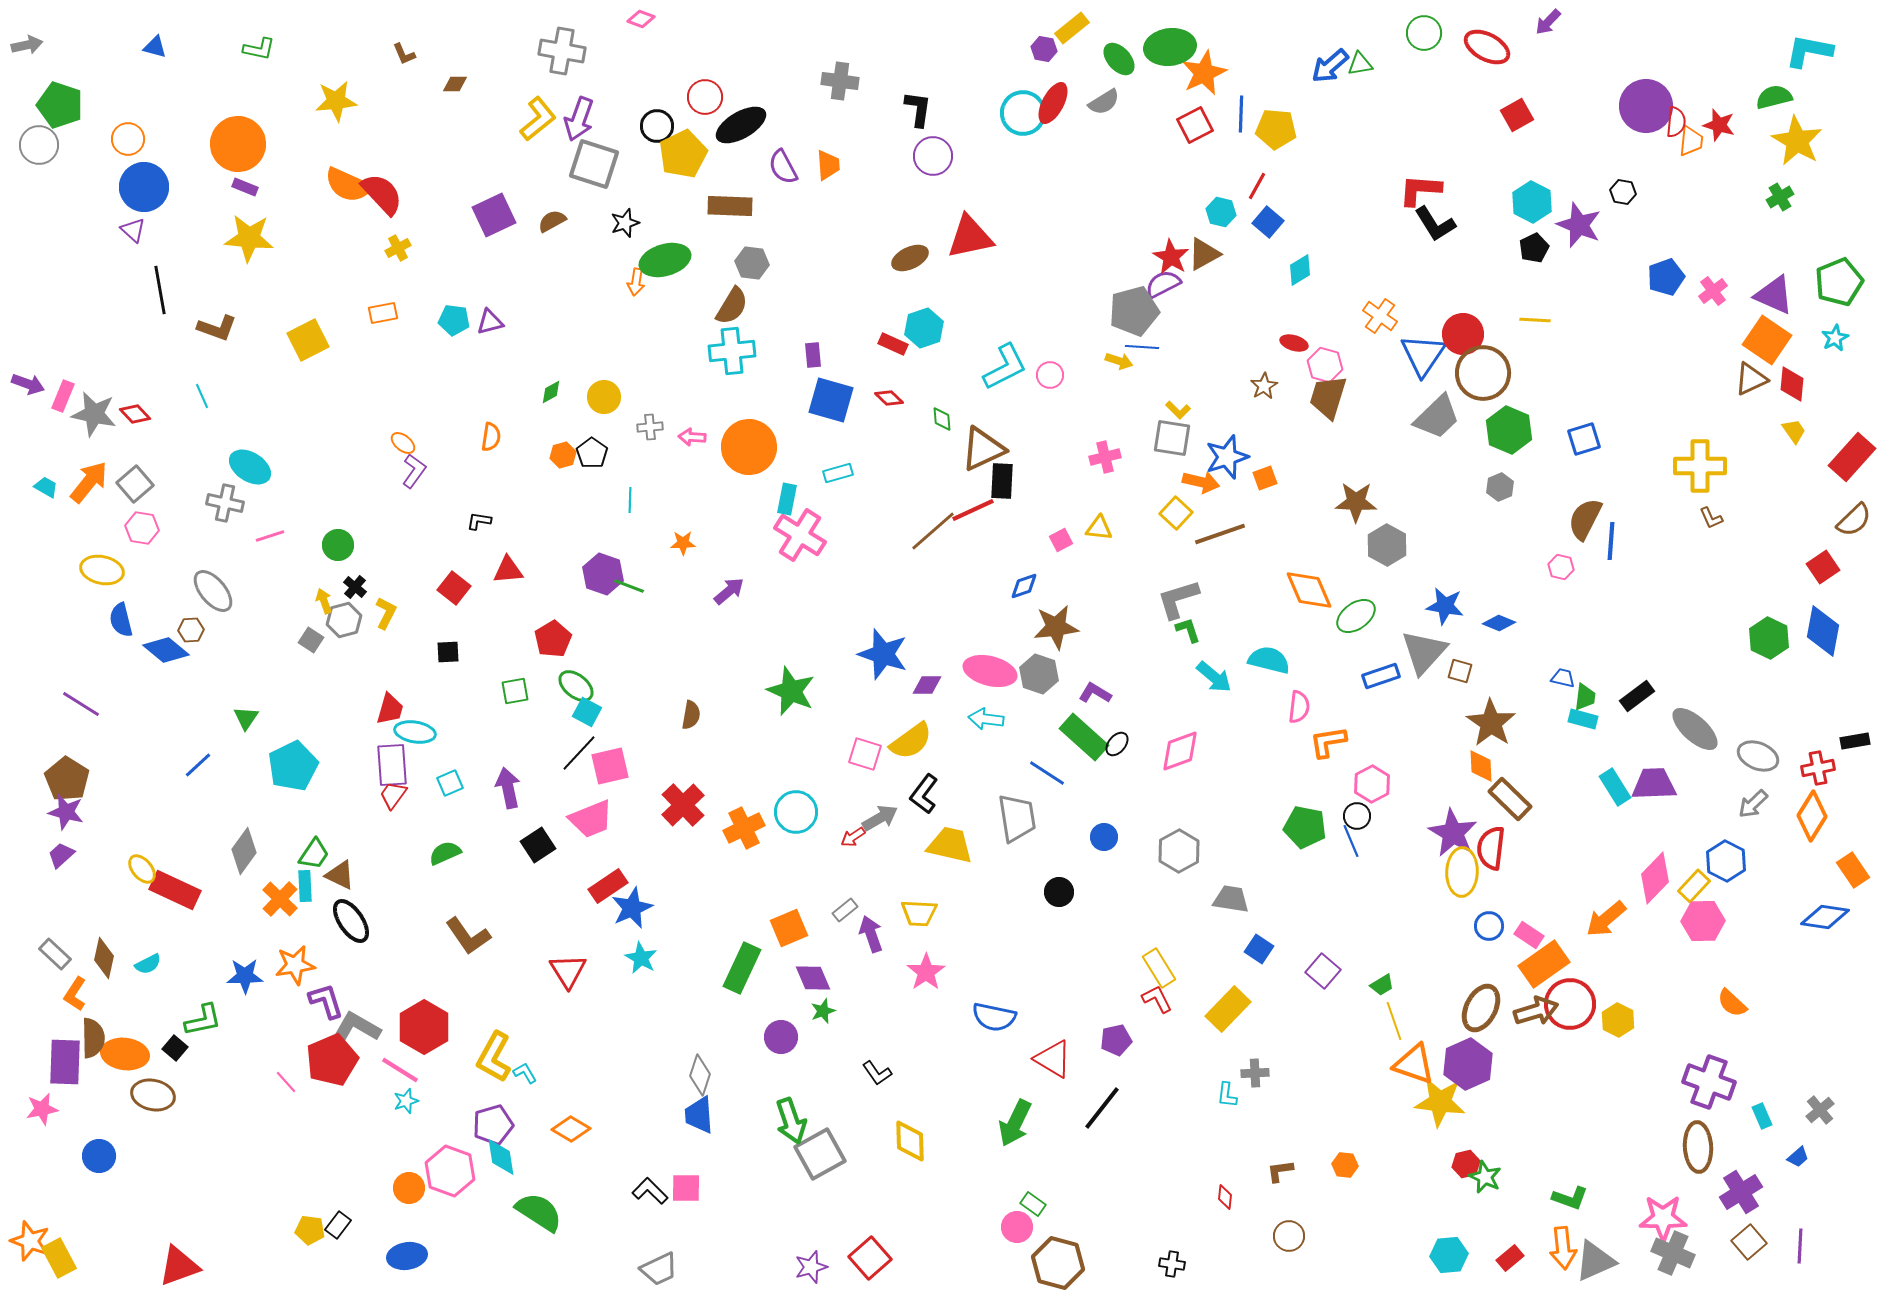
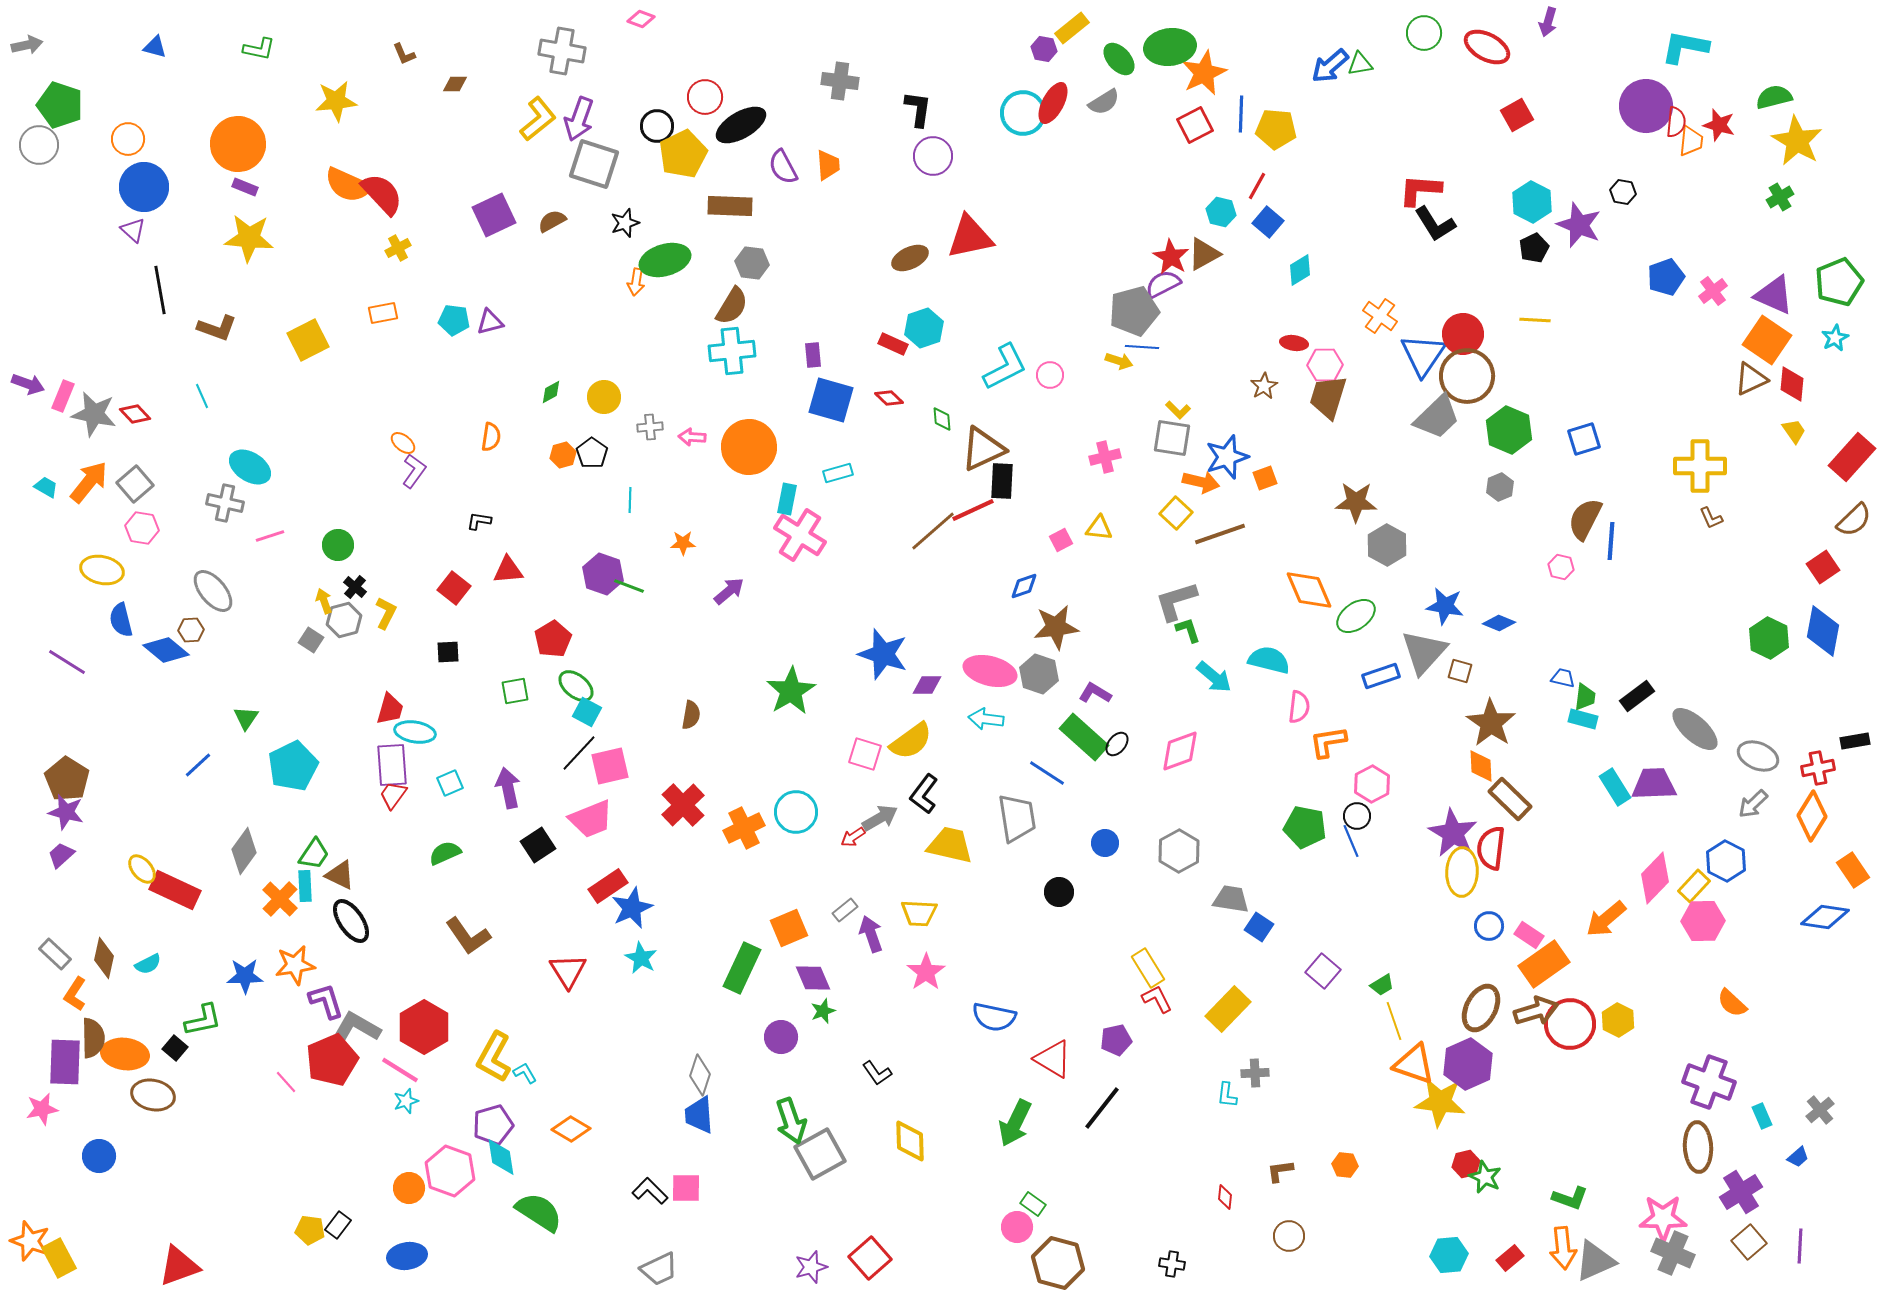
purple arrow at (1548, 22): rotated 28 degrees counterclockwise
cyan L-shape at (1809, 51): moved 124 px left, 4 px up
red ellipse at (1294, 343): rotated 8 degrees counterclockwise
pink hexagon at (1325, 365): rotated 16 degrees counterclockwise
brown circle at (1483, 373): moved 16 px left, 3 px down
gray L-shape at (1178, 599): moved 2 px left, 2 px down
green star at (791, 691): rotated 18 degrees clockwise
purple line at (81, 704): moved 14 px left, 42 px up
blue circle at (1104, 837): moved 1 px right, 6 px down
blue square at (1259, 949): moved 22 px up
yellow rectangle at (1159, 968): moved 11 px left
red circle at (1570, 1004): moved 20 px down
